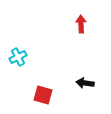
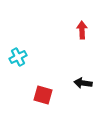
red arrow: moved 1 px right, 6 px down
black arrow: moved 2 px left
